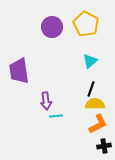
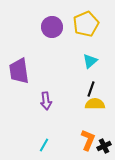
yellow pentagon: rotated 20 degrees clockwise
cyan line: moved 12 px left, 29 px down; rotated 56 degrees counterclockwise
orange L-shape: moved 10 px left, 16 px down; rotated 40 degrees counterclockwise
black cross: rotated 16 degrees counterclockwise
